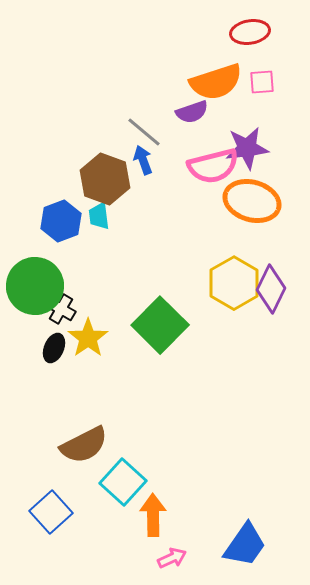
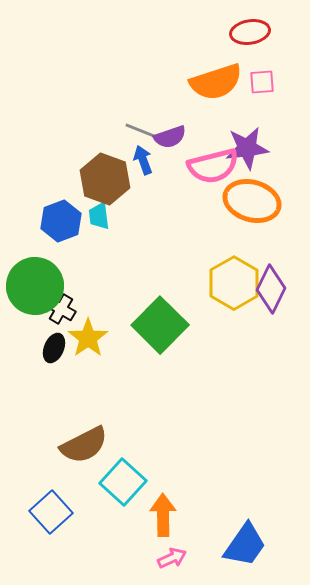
purple semicircle: moved 22 px left, 25 px down
gray line: rotated 18 degrees counterclockwise
orange arrow: moved 10 px right
